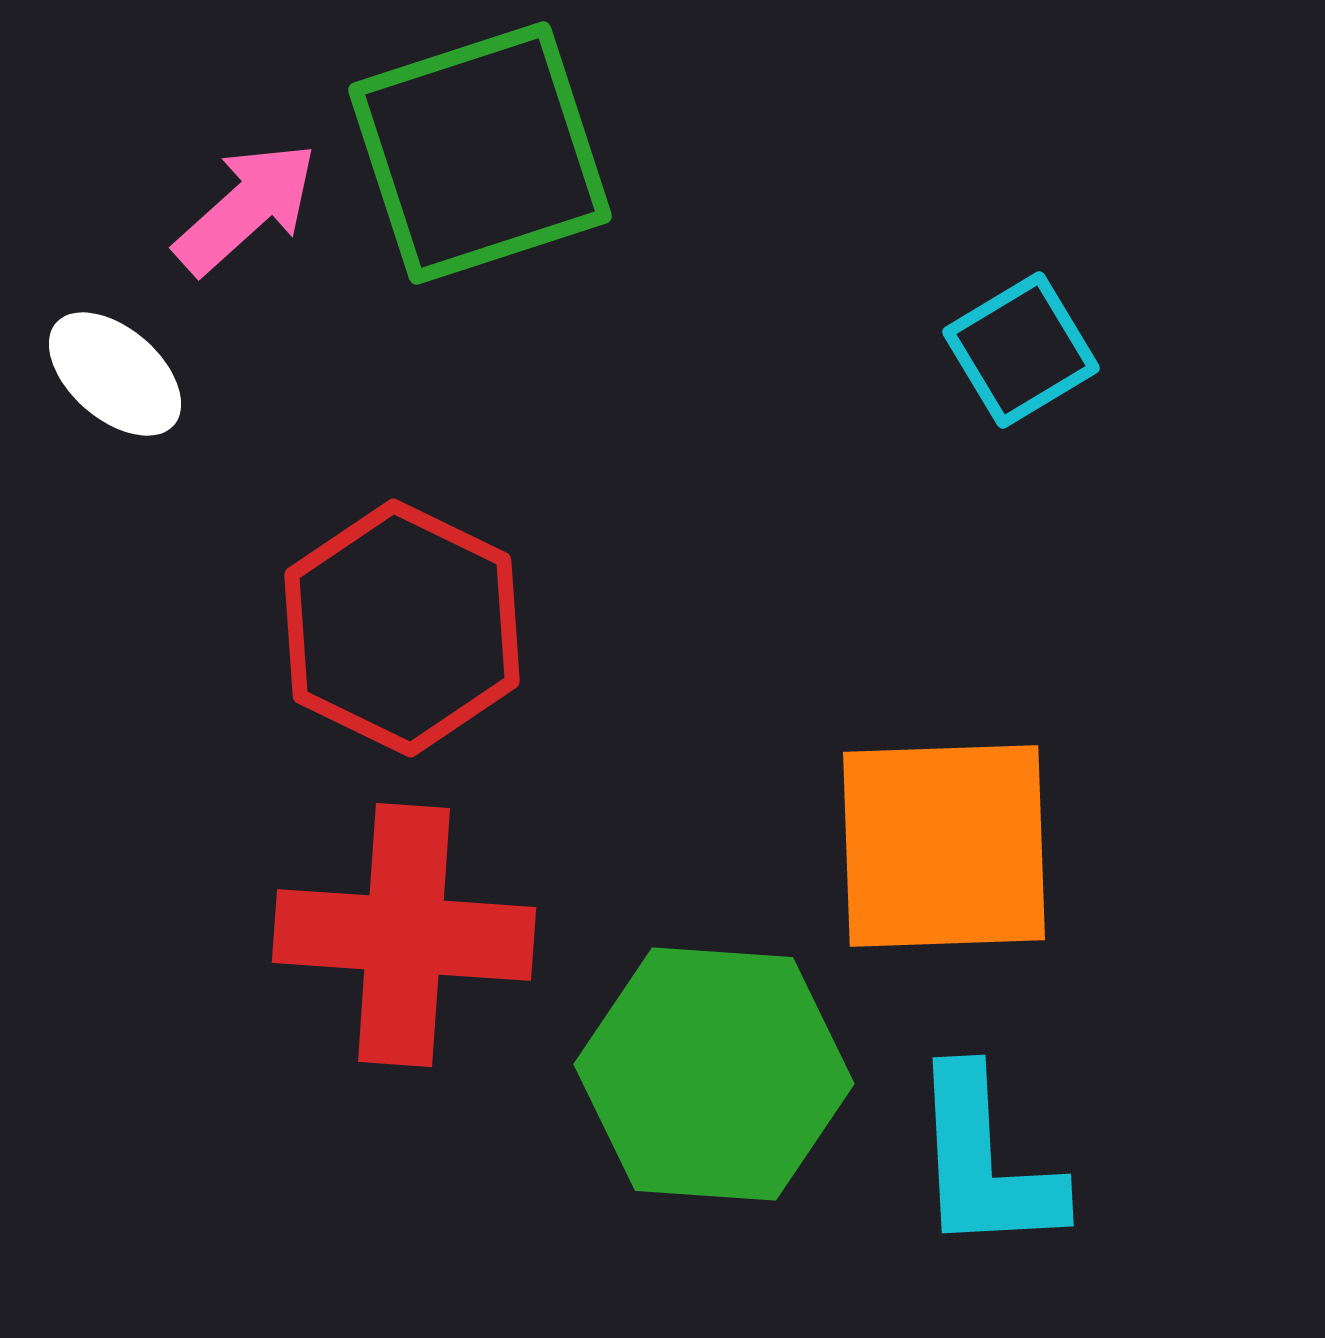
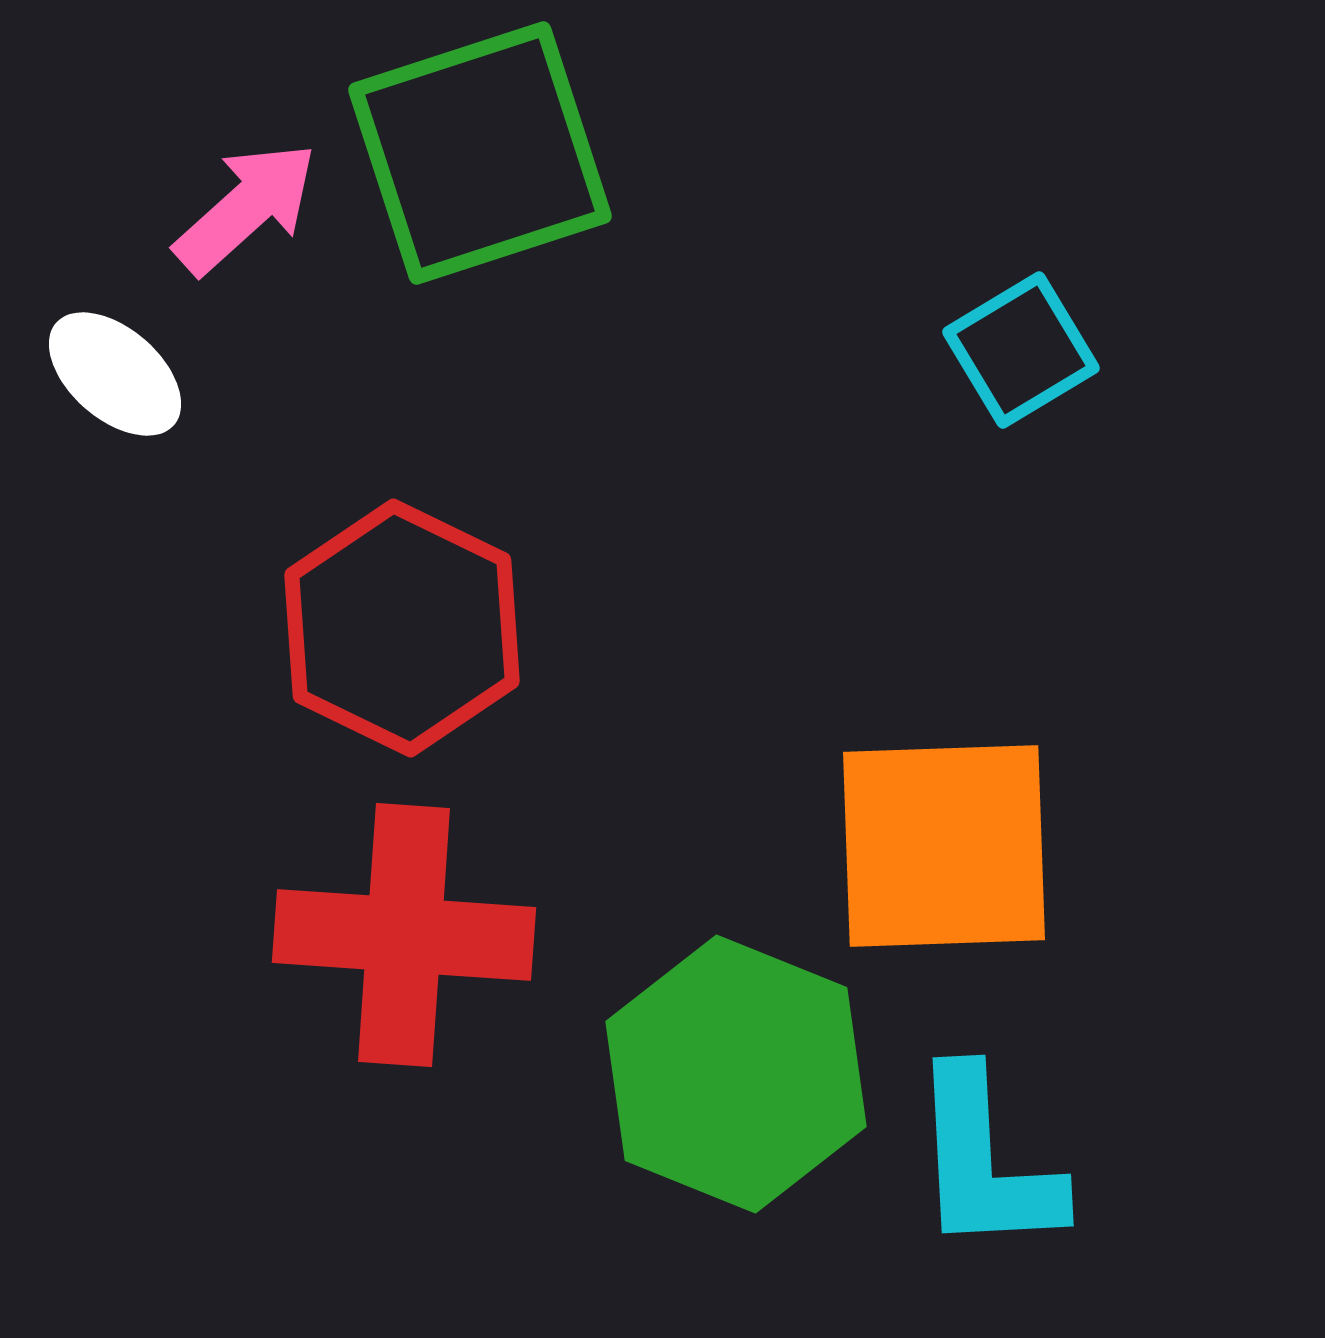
green hexagon: moved 22 px right; rotated 18 degrees clockwise
